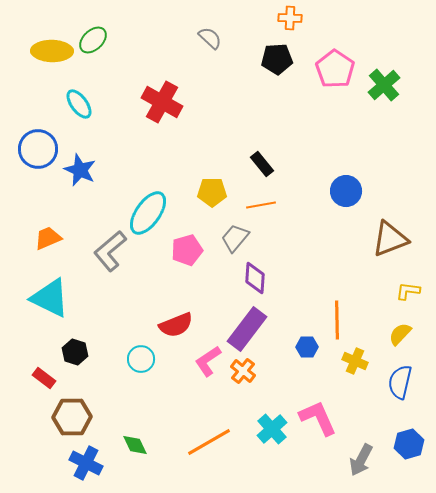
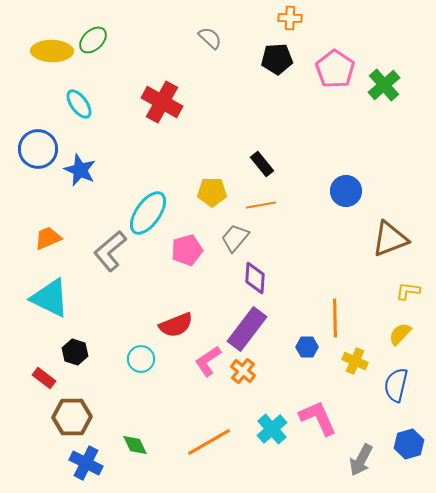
orange line at (337, 320): moved 2 px left, 2 px up
blue semicircle at (400, 382): moved 4 px left, 3 px down
